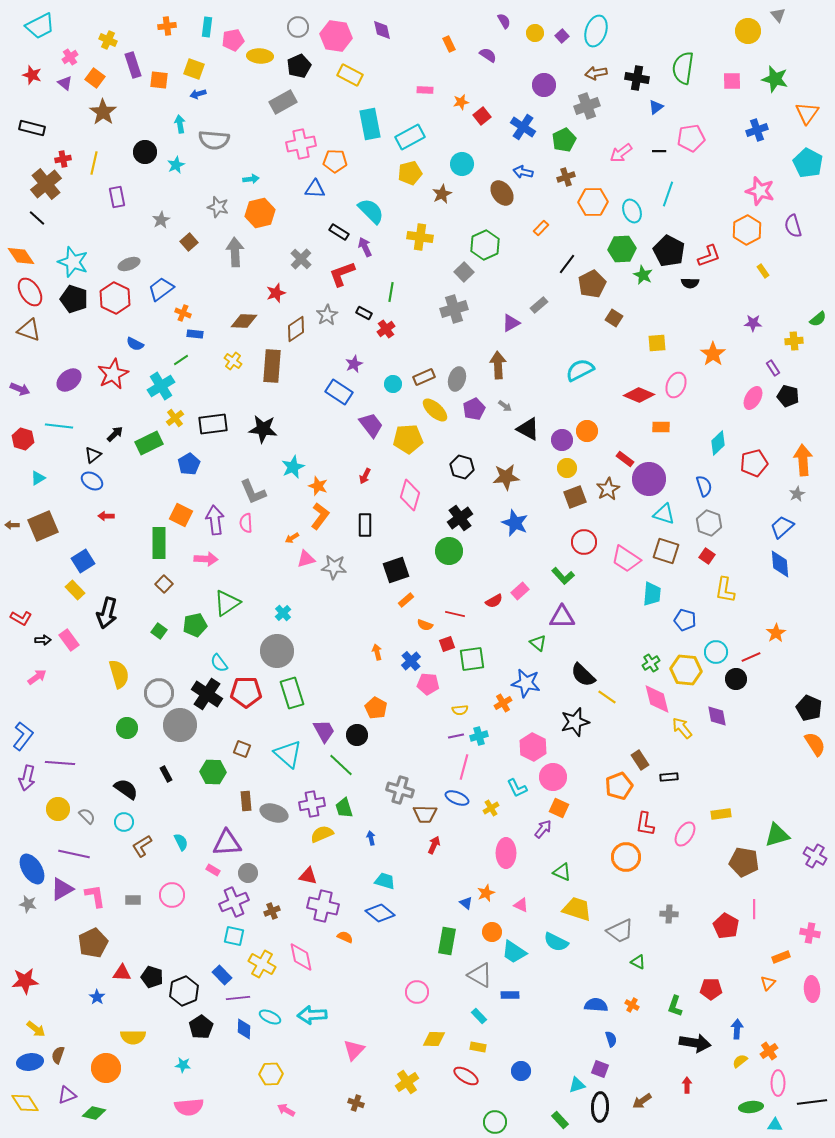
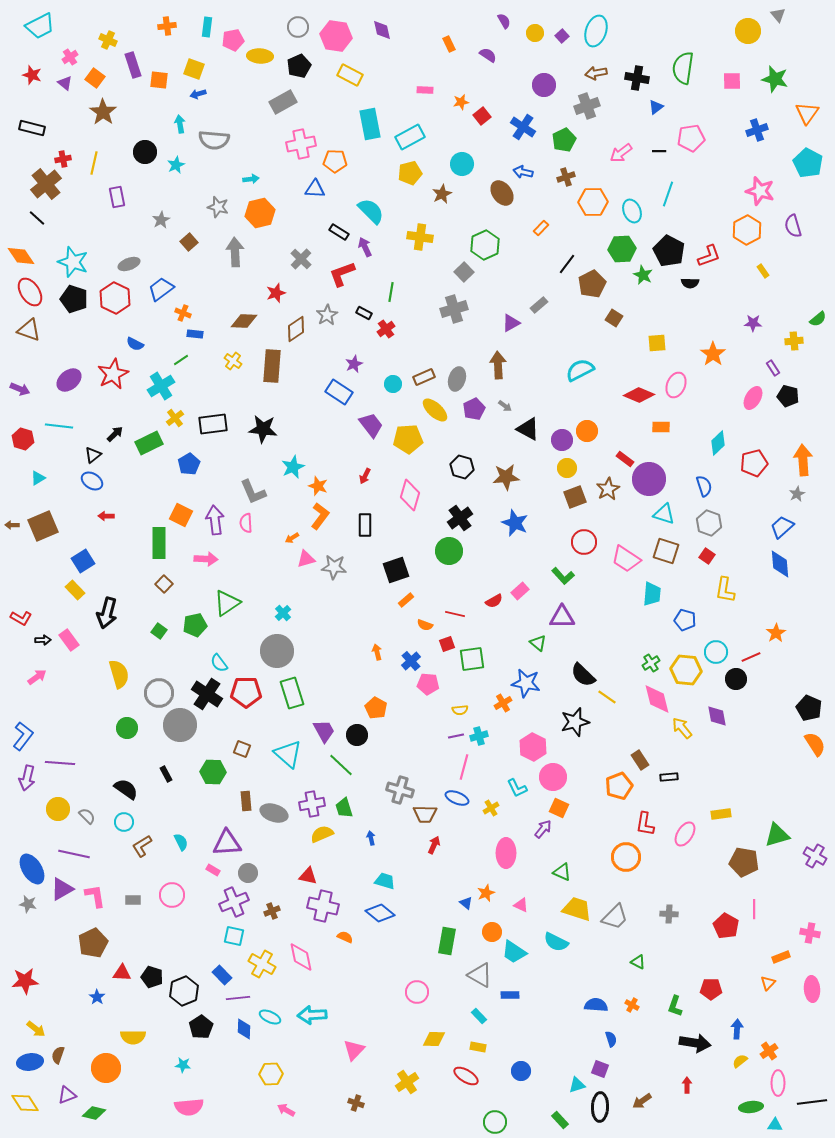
gray trapezoid at (620, 931): moved 5 px left, 14 px up; rotated 20 degrees counterclockwise
